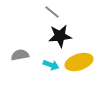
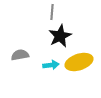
gray line: rotated 56 degrees clockwise
black star: rotated 20 degrees counterclockwise
cyan arrow: rotated 28 degrees counterclockwise
